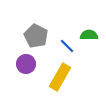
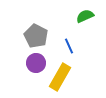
green semicircle: moved 4 px left, 19 px up; rotated 24 degrees counterclockwise
blue line: moved 2 px right; rotated 21 degrees clockwise
purple circle: moved 10 px right, 1 px up
